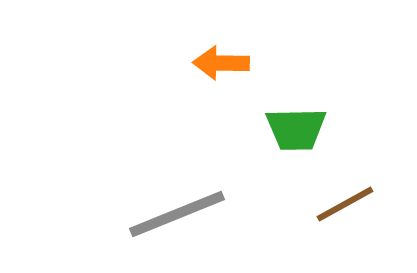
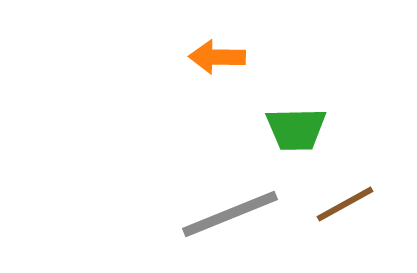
orange arrow: moved 4 px left, 6 px up
gray line: moved 53 px right
